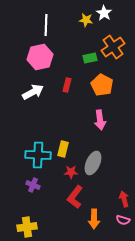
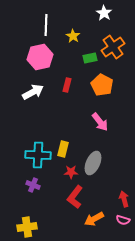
yellow star: moved 13 px left, 16 px down; rotated 24 degrees clockwise
pink arrow: moved 2 px down; rotated 30 degrees counterclockwise
orange arrow: rotated 60 degrees clockwise
